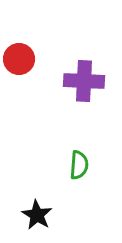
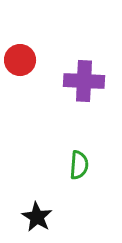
red circle: moved 1 px right, 1 px down
black star: moved 2 px down
